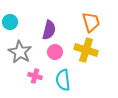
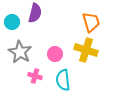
cyan circle: moved 2 px right
purple semicircle: moved 14 px left, 17 px up
pink circle: moved 2 px down
